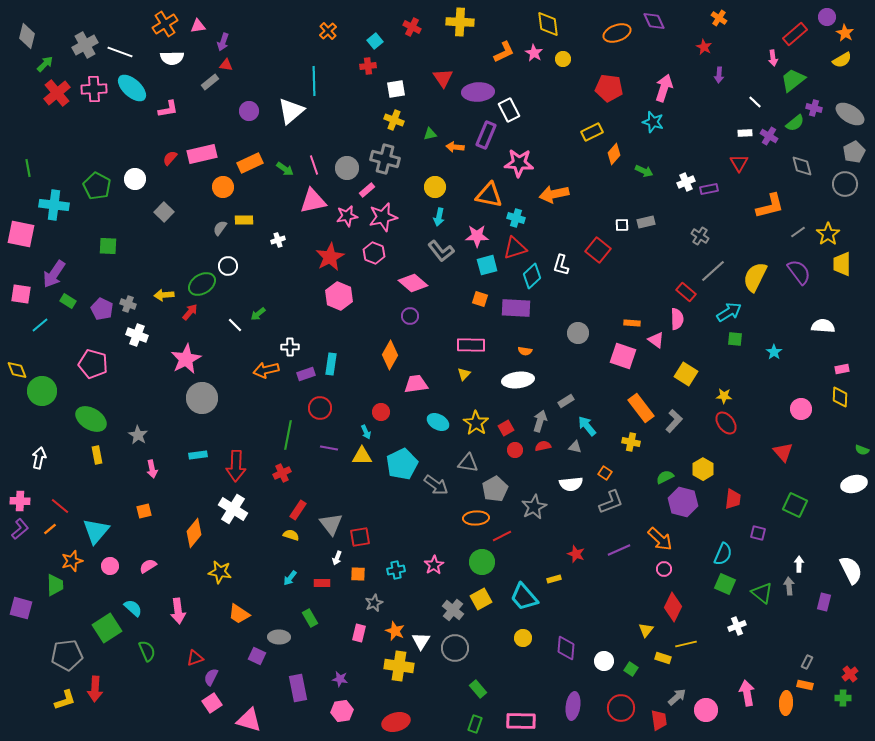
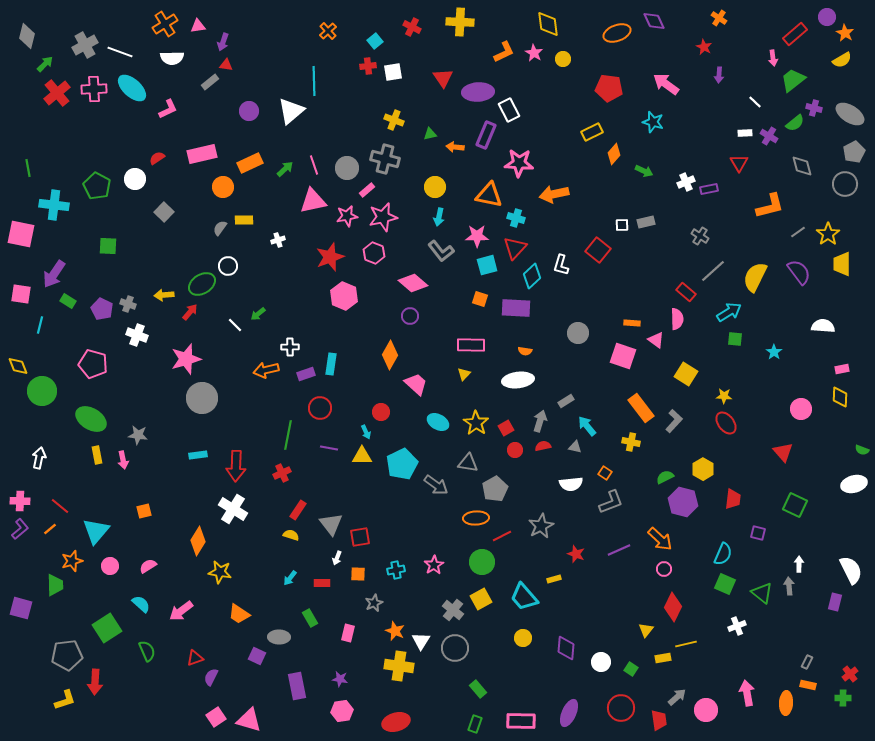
pink arrow at (664, 88): moved 2 px right, 4 px up; rotated 72 degrees counterclockwise
white square at (396, 89): moved 3 px left, 17 px up
pink L-shape at (168, 109): rotated 15 degrees counterclockwise
red semicircle at (170, 158): moved 13 px left; rotated 14 degrees clockwise
green arrow at (285, 169): rotated 78 degrees counterclockwise
red triangle at (515, 248): rotated 30 degrees counterclockwise
red star at (330, 257): rotated 8 degrees clockwise
pink hexagon at (339, 296): moved 5 px right
cyan line at (40, 325): rotated 36 degrees counterclockwise
pink star at (186, 359): rotated 12 degrees clockwise
yellow diamond at (17, 370): moved 1 px right, 4 px up
pink trapezoid at (416, 384): rotated 50 degrees clockwise
gray star at (138, 435): rotated 24 degrees counterclockwise
pink arrow at (152, 469): moved 29 px left, 9 px up
gray star at (534, 507): moved 7 px right, 19 px down
orange diamond at (194, 533): moved 4 px right, 8 px down; rotated 8 degrees counterclockwise
purple rectangle at (824, 602): moved 11 px right
cyan semicircle at (133, 608): moved 8 px right, 4 px up
pink arrow at (178, 611): moved 3 px right; rotated 60 degrees clockwise
pink rectangle at (359, 633): moved 11 px left
yellow rectangle at (663, 658): rotated 28 degrees counterclockwise
white circle at (604, 661): moved 3 px left, 1 px down
orange rectangle at (805, 685): moved 3 px right
purple rectangle at (298, 688): moved 1 px left, 2 px up
red arrow at (95, 689): moved 7 px up
pink square at (212, 703): moved 4 px right, 14 px down
purple ellipse at (573, 706): moved 4 px left, 7 px down; rotated 16 degrees clockwise
